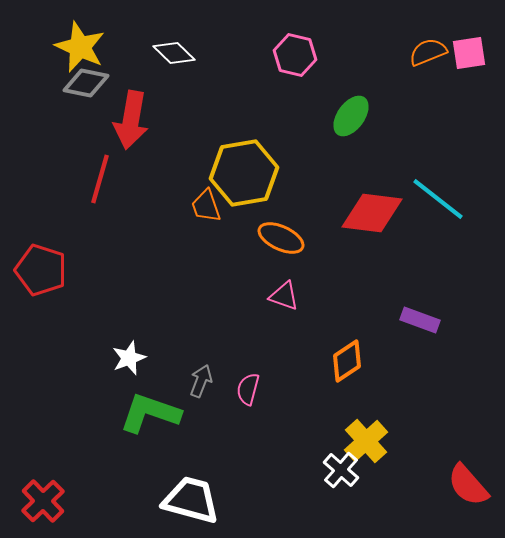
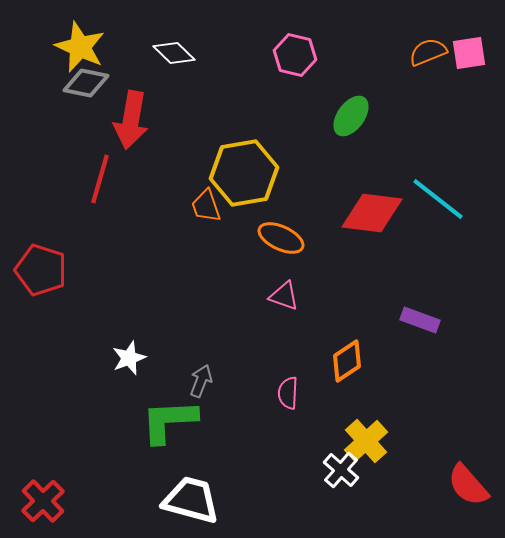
pink semicircle: moved 40 px right, 4 px down; rotated 12 degrees counterclockwise
green L-shape: moved 19 px right, 8 px down; rotated 22 degrees counterclockwise
